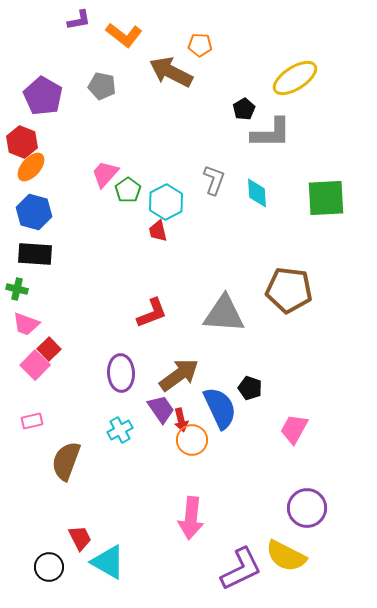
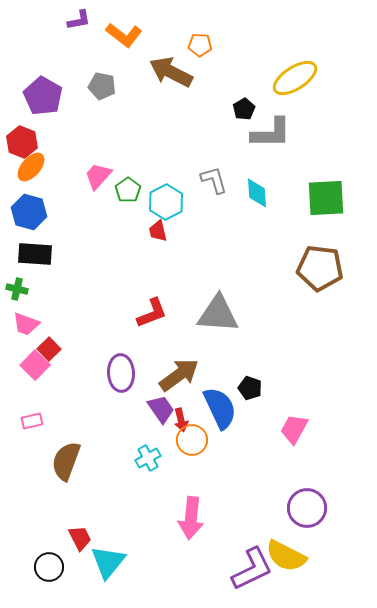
pink trapezoid at (105, 174): moved 7 px left, 2 px down
gray L-shape at (214, 180): rotated 36 degrees counterclockwise
blue hexagon at (34, 212): moved 5 px left
brown pentagon at (289, 290): moved 31 px right, 22 px up
gray triangle at (224, 314): moved 6 px left
cyan cross at (120, 430): moved 28 px right, 28 px down
cyan triangle at (108, 562): rotated 39 degrees clockwise
purple L-shape at (241, 569): moved 11 px right
